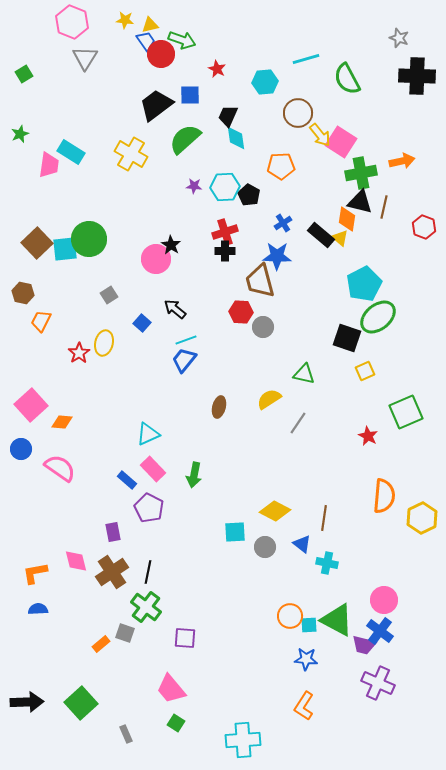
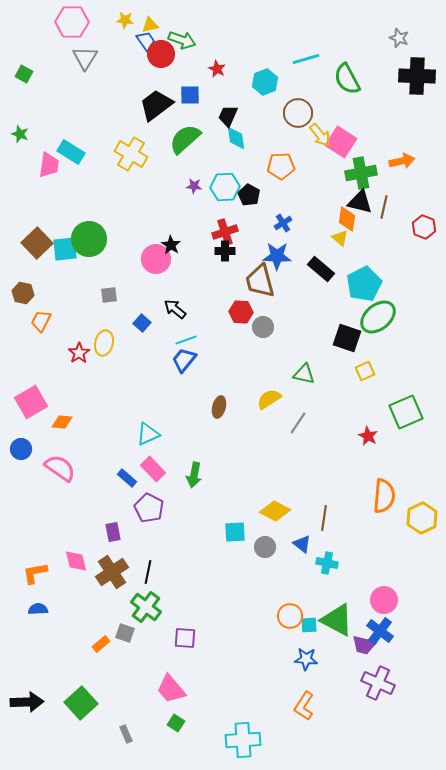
pink hexagon at (72, 22): rotated 20 degrees counterclockwise
green square at (24, 74): rotated 30 degrees counterclockwise
cyan hexagon at (265, 82): rotated 15 degrees counterclockwise
green star at (20, 134): rotated 30 degrees counterclockwise
black rectangle at (321, 235): moved 34 px down
gray square at (109, 295): rotated 24 degrees clockwise
pink square at (31, 405): moved 3 px up; rotated 12 degrees clockwise
blue rectangle at (127, 480): moved 2 px up
